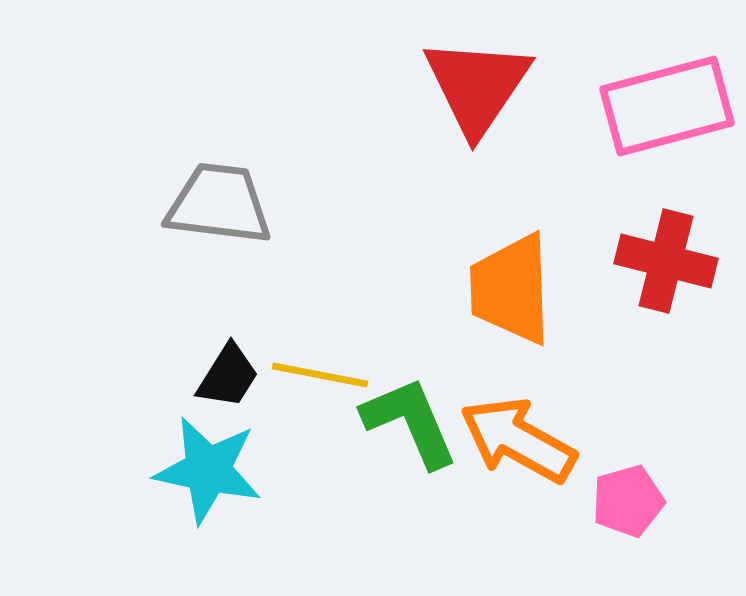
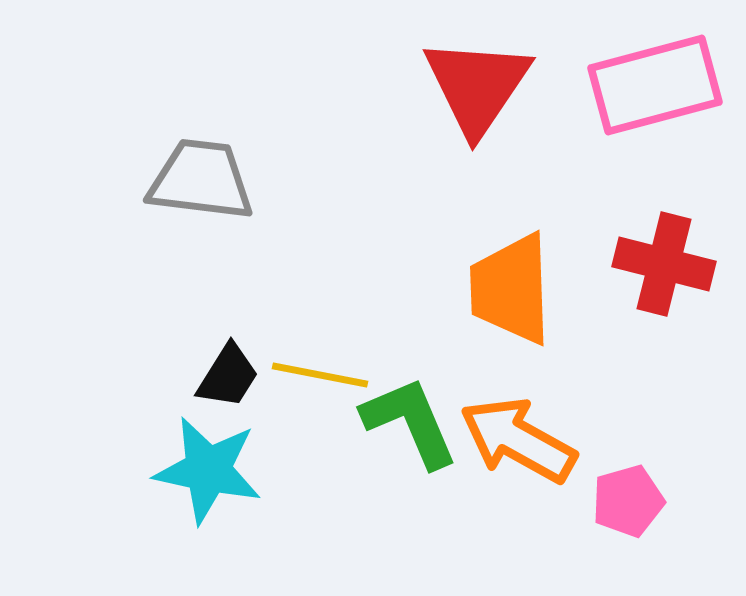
pink rectangle: moved 12 px left, 21 px up
gray trapezoid: moved 18 px left, 24 px up
red cross: moved 2 px left, 3 px down
